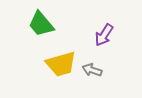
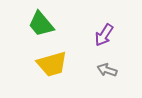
yellow trapezoid: moved 9 px left
gray arrow: moved 15 px right
